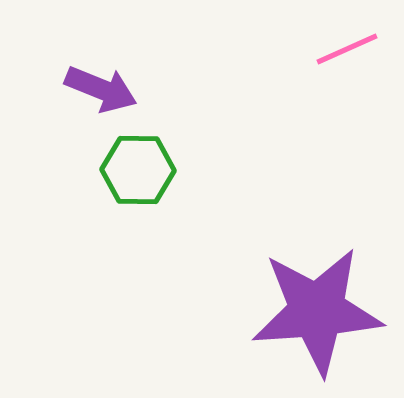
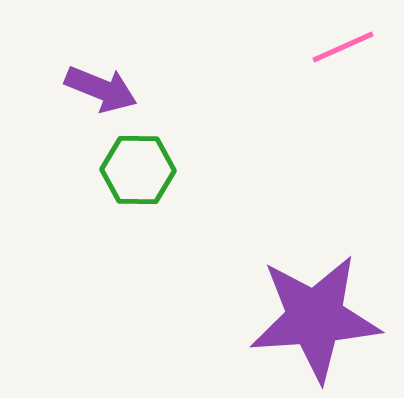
pink line: moved 4 px left, 2 px up
purple star: moved 2 px left, 7 px down
